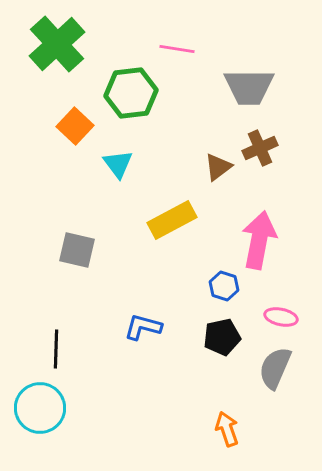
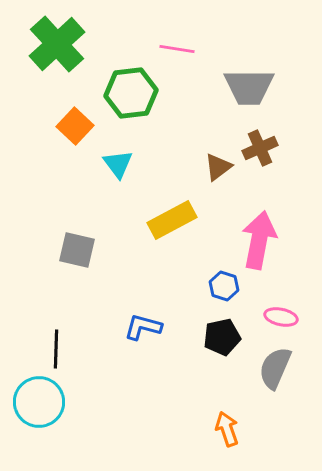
cyan circle: moved 1 px left, 6 px up
